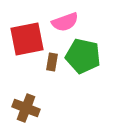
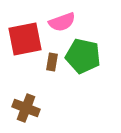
pink semicircle: moved 3 px left
red square: moved 2 px left
